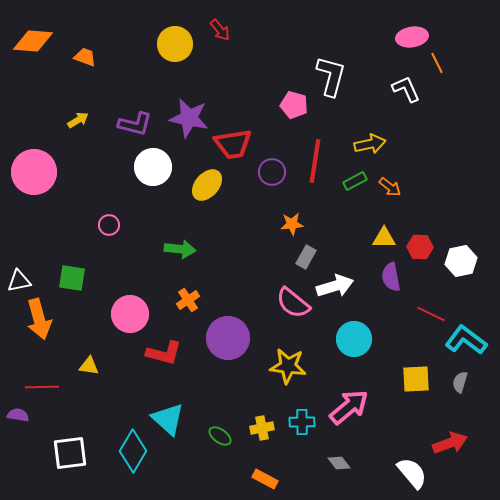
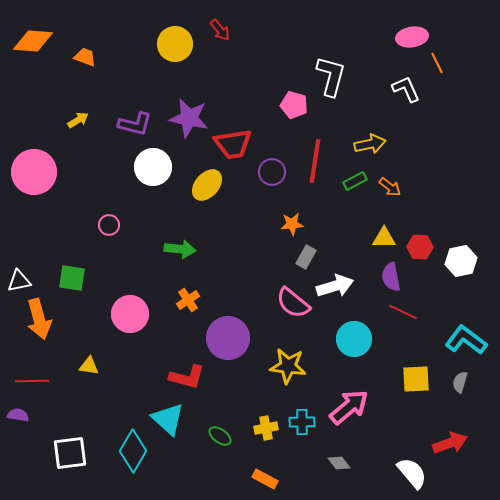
red line at (431, 314): moved 28 px left, 2 px up
red L-shape at (164, 353): moved 23 px right, 24 px down
red line at (42, 387): moved 10 px left, 6 px up
yellow cross at (262, 428): moved 4 px right
